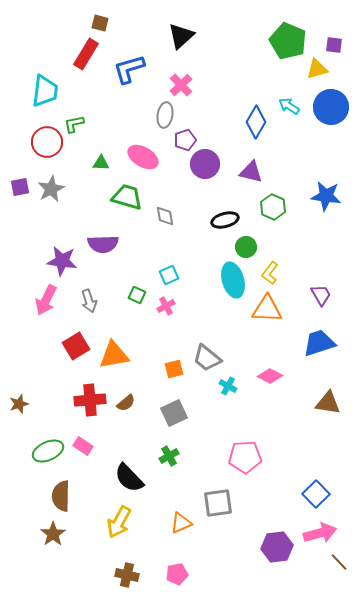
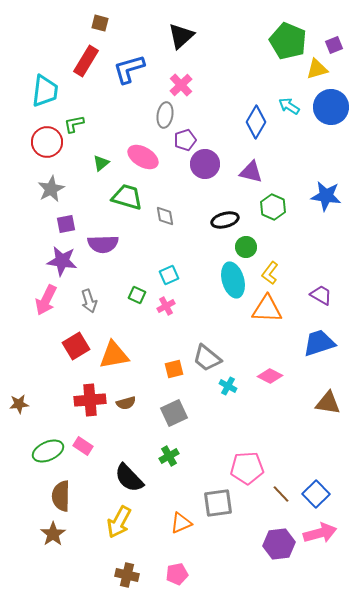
purple square at (334, 45): rotated 30 degrees counterclockwise
red rectangle at (86, 54): moved 7 px down
green triangle at (101, 163): rotated 42 degrees counterclockwise
purple square at (20, 187): moved 46 px right, 37 px down
purple trapezoid at (321, 295): rotated 30 degrees counterclockwise
brown semicircle at (126, 403): rotated 24 degrees clockwise
brown star at (19, 404): rotated 12 degrees clockwise
pink pentagon at (245, 457): moved 2 px right, 11 px down
purple hexagon at (277, 547): moved 2 px right, 3 px up
brown line at (339, 562): moved 58 px left, 68 px up
